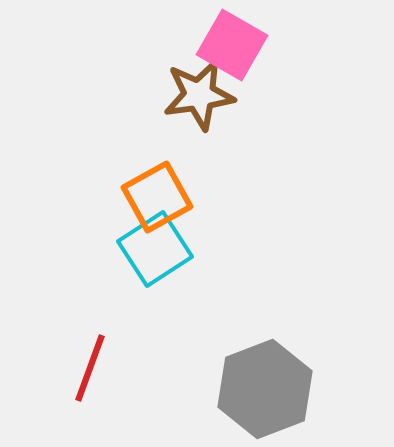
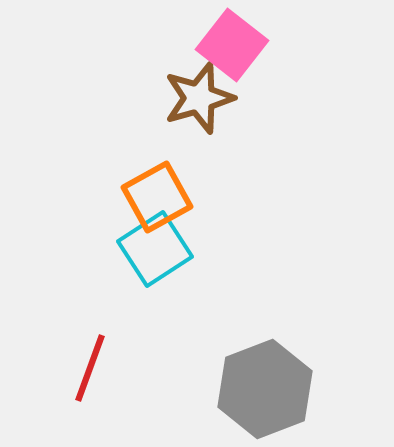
pink square: rotated 8 degrees clockwise
brown star: moved 3 px down; rotated 8 degrees counterclockwise
